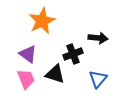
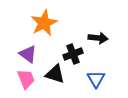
orange star: moved 2 px right, 2 px down
blue triangle: moved 2 px left; rotated 12 degrees counterclockwise
